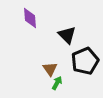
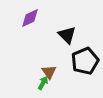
purple diamond: rotated 70 degrees clockwise
brown triangle: moved 1 px left, 3 px down
green arrow: moved 14 px left
